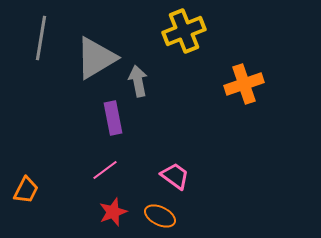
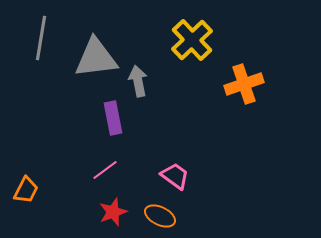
yellow cross: moved 8 px right, 9 px down; rotated 21 degrees counterclockwise
gray triangle: rotated 24 degrees clockwise
